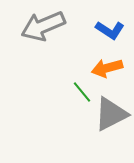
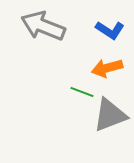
gray arrow: rotated 45 degrees clockwise
green line: rotated 30 degrees counterclockwise
gray triangle: moved 1 px left, 1 px down; rotated 6 degrees clockwise
